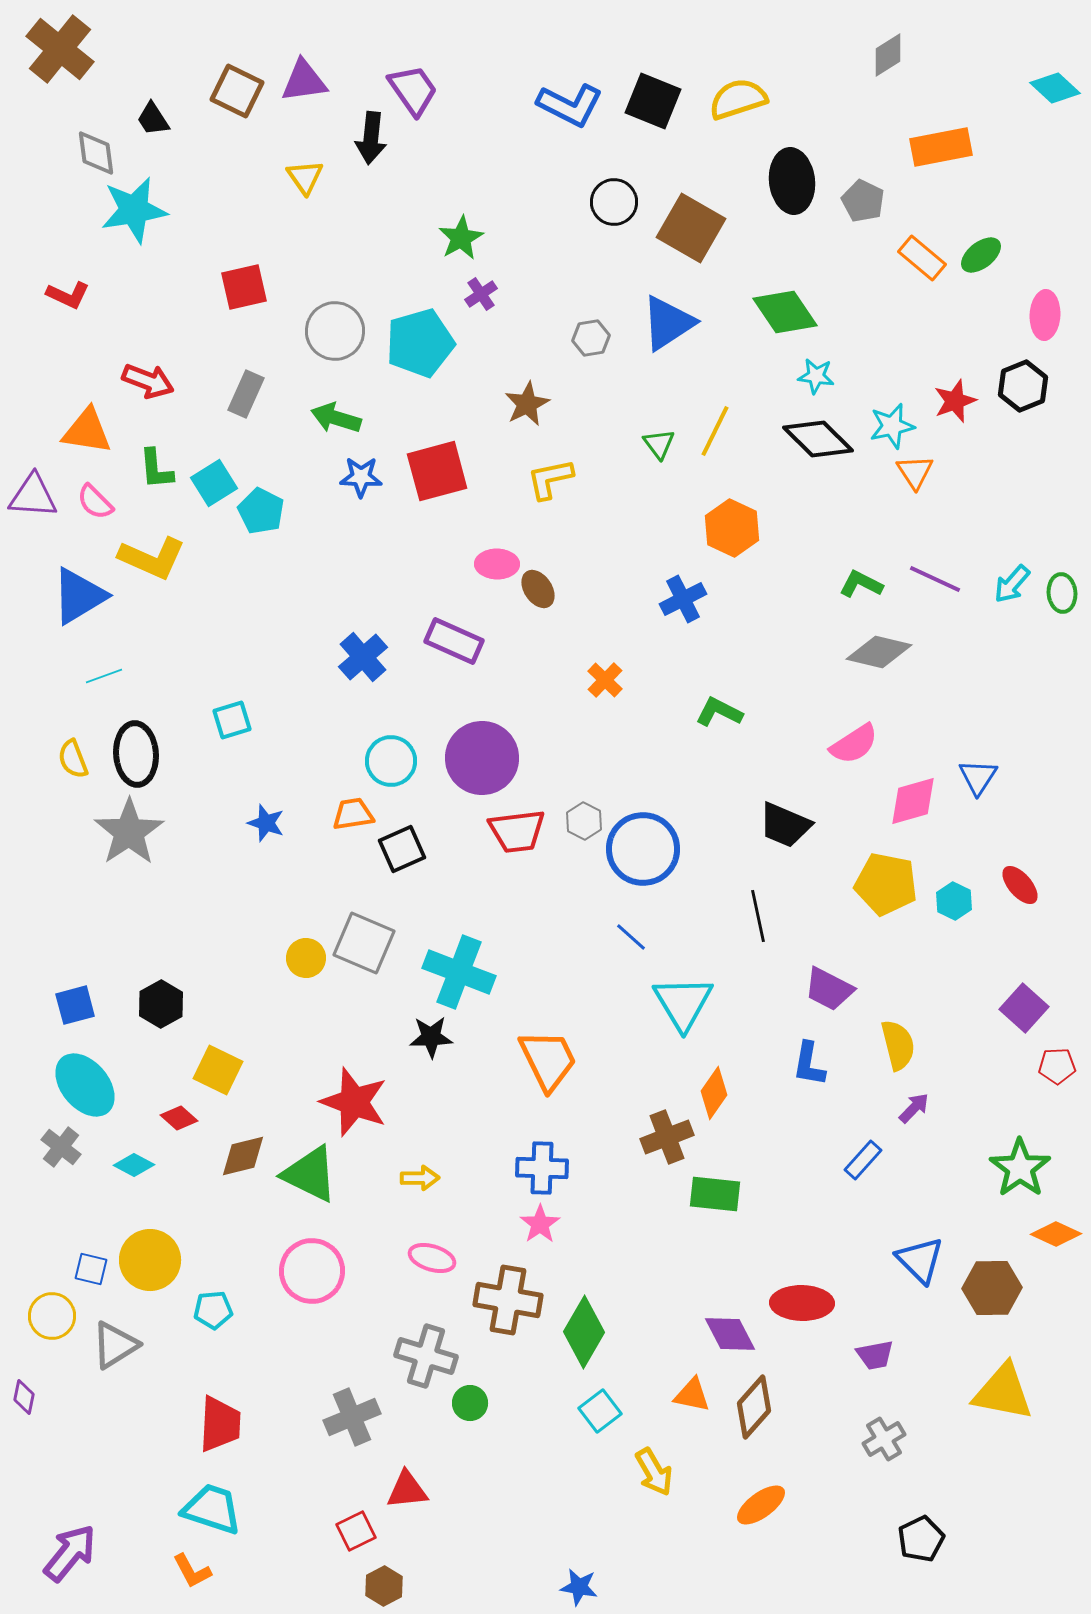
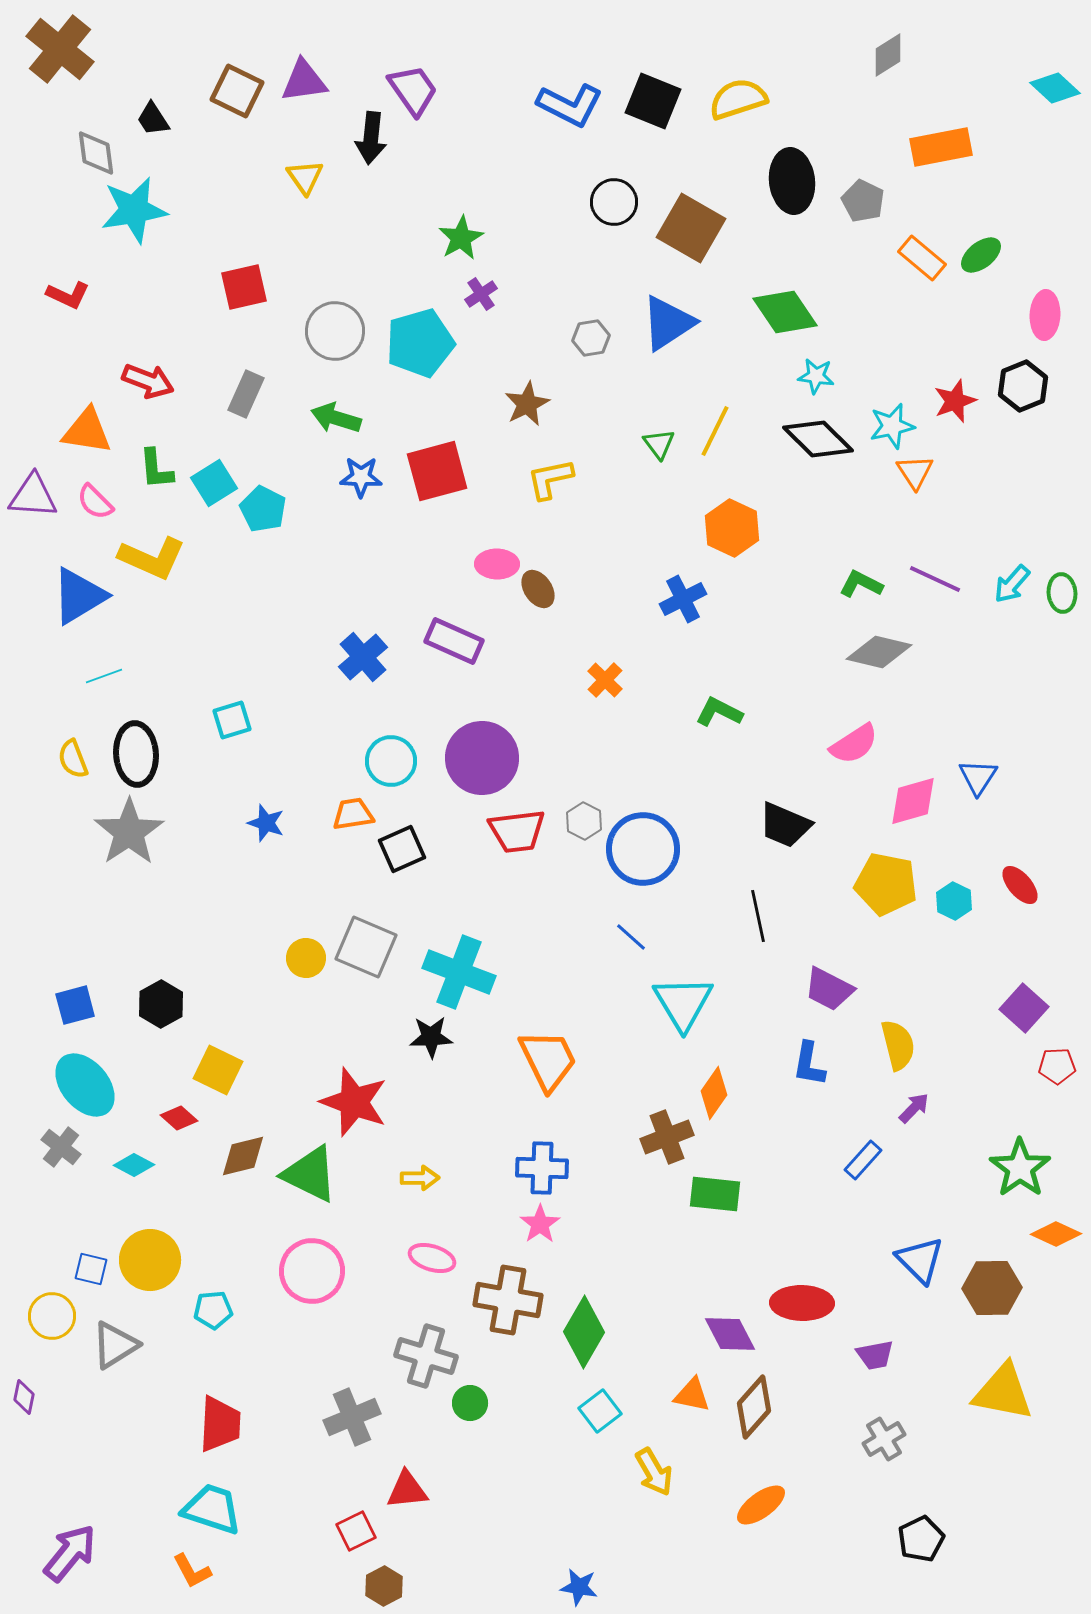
cyan pentagon at (261, 511): moved 2 px right, 2 px up
gray square at (364, 943): moved 2 px right, 4 px down
